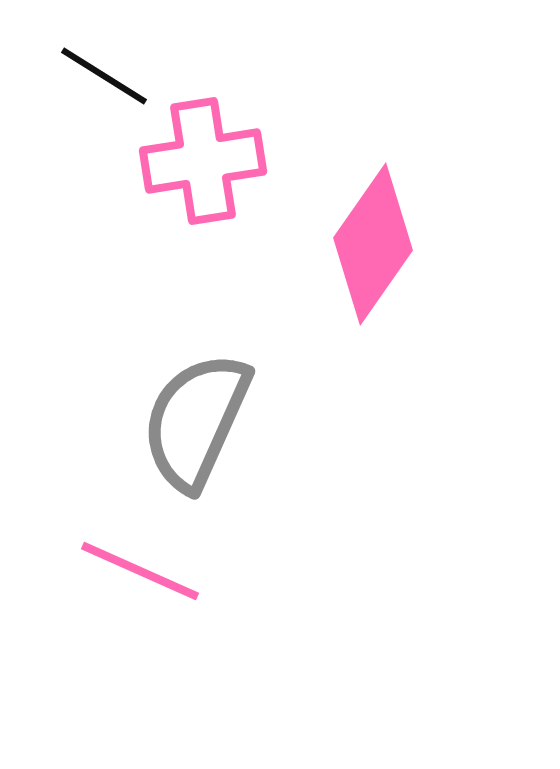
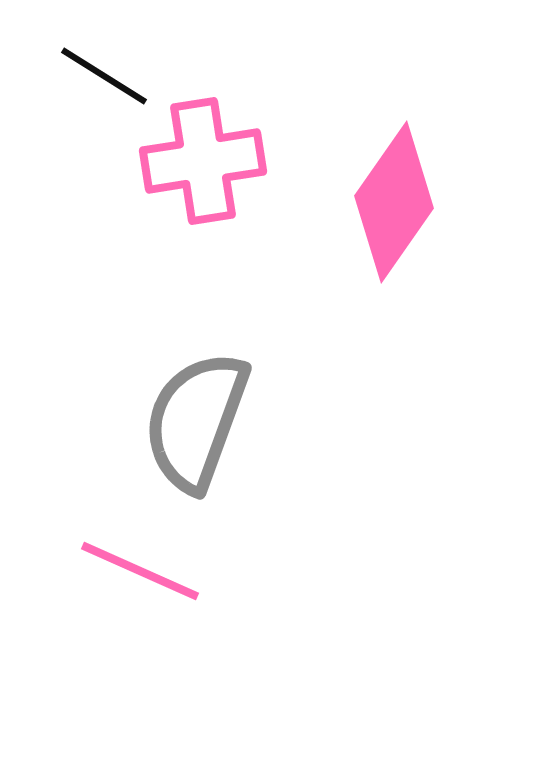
pink diamond: moved 21 px right, 42 px up
gray semicircle: rotated 4 degrees counterclockwise
